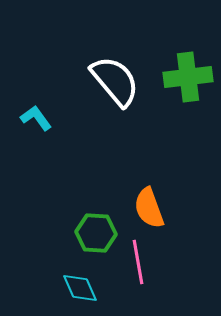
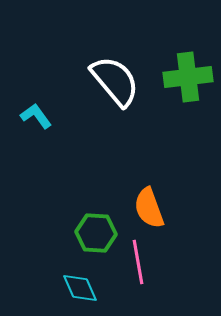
cyan L-shape: moved 2 px up
